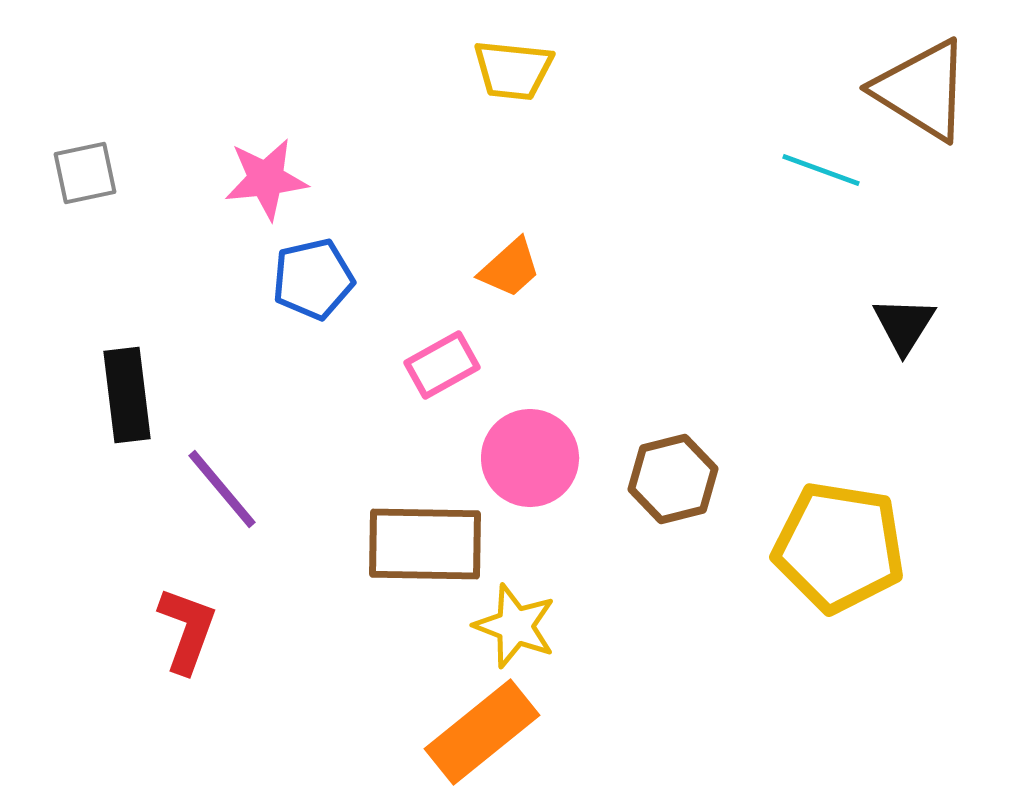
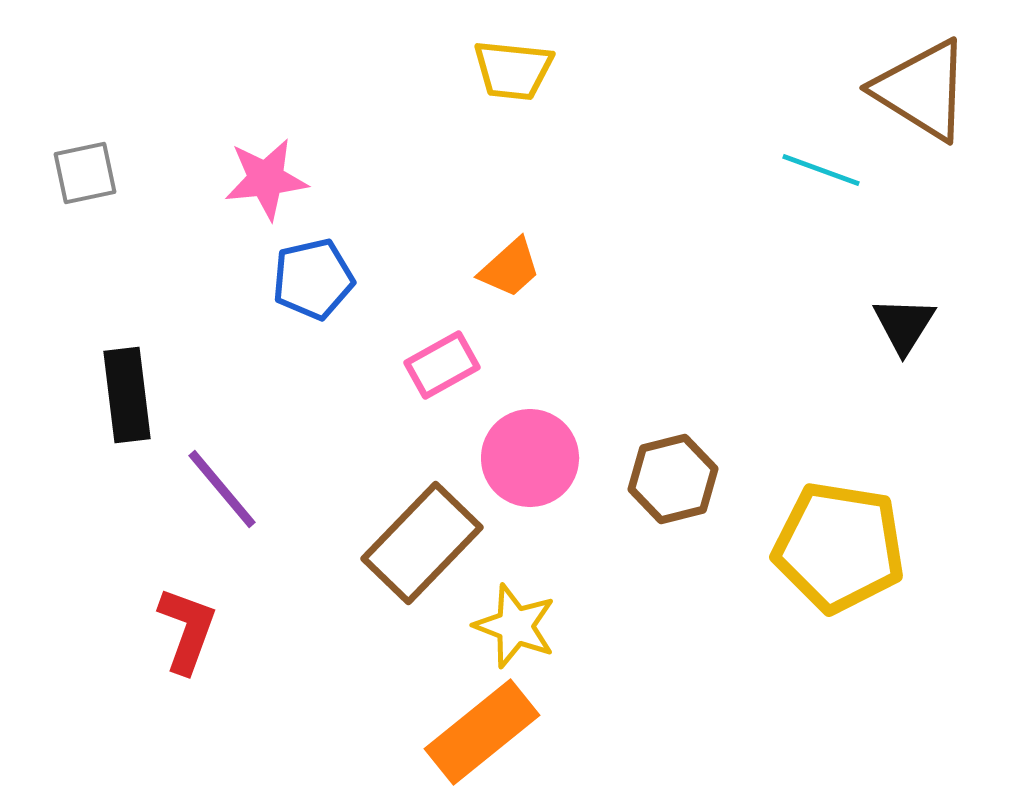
brown rectangle: moved 3 px left, 1 px up; rotated 47 degrees counterclockwise
